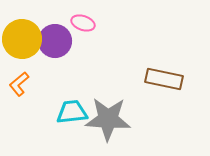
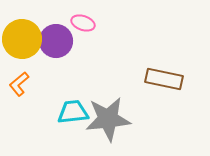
purple circle: moved 1 px right
cyan trapezoid: moved 1 px right
gray star: rotated 9 degrees counterclockwise
